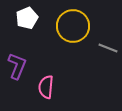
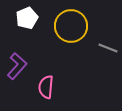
yellow circle: moved 2 px left
purple L-shape: rotated 20 degrees clockwise
